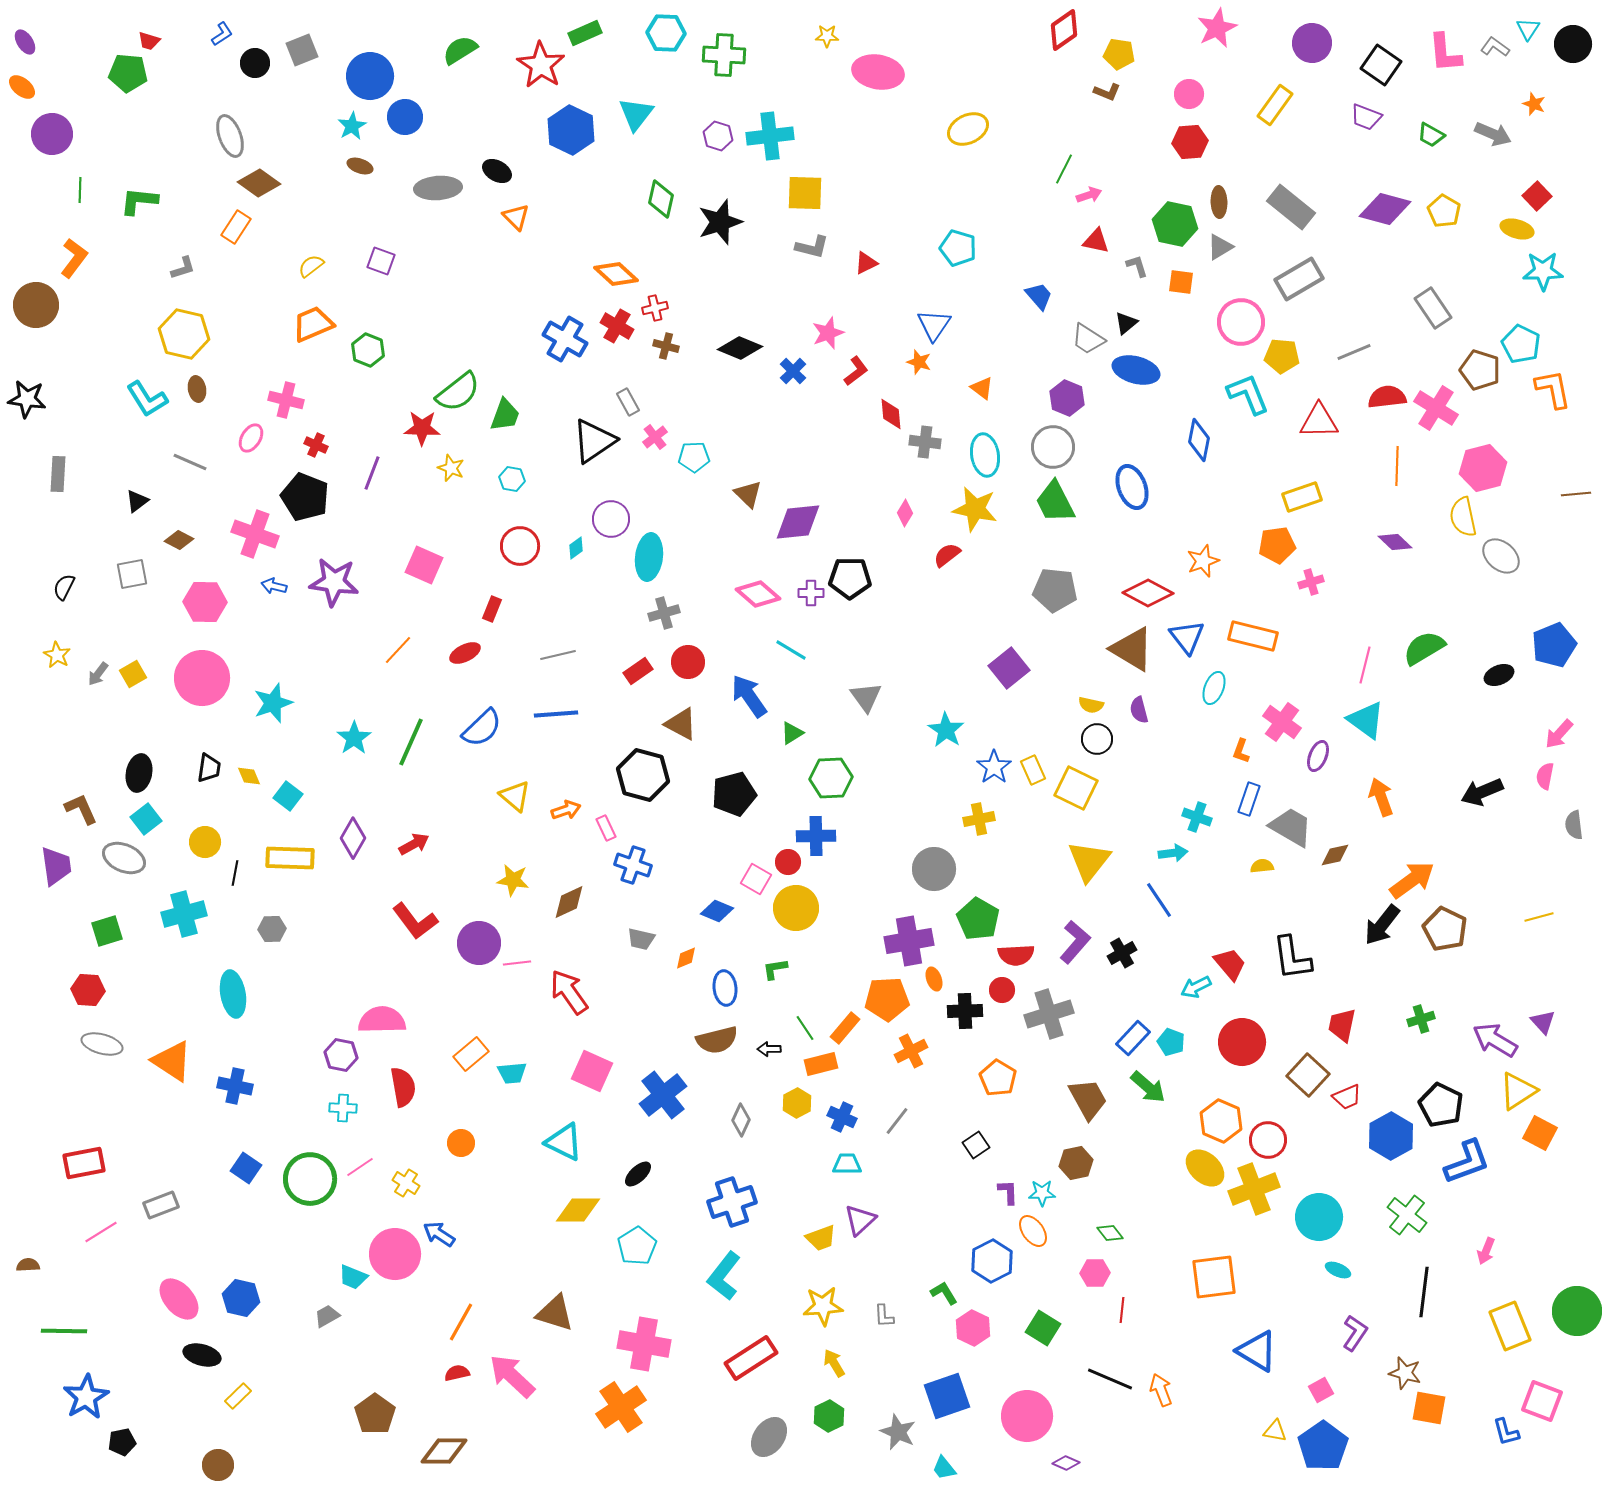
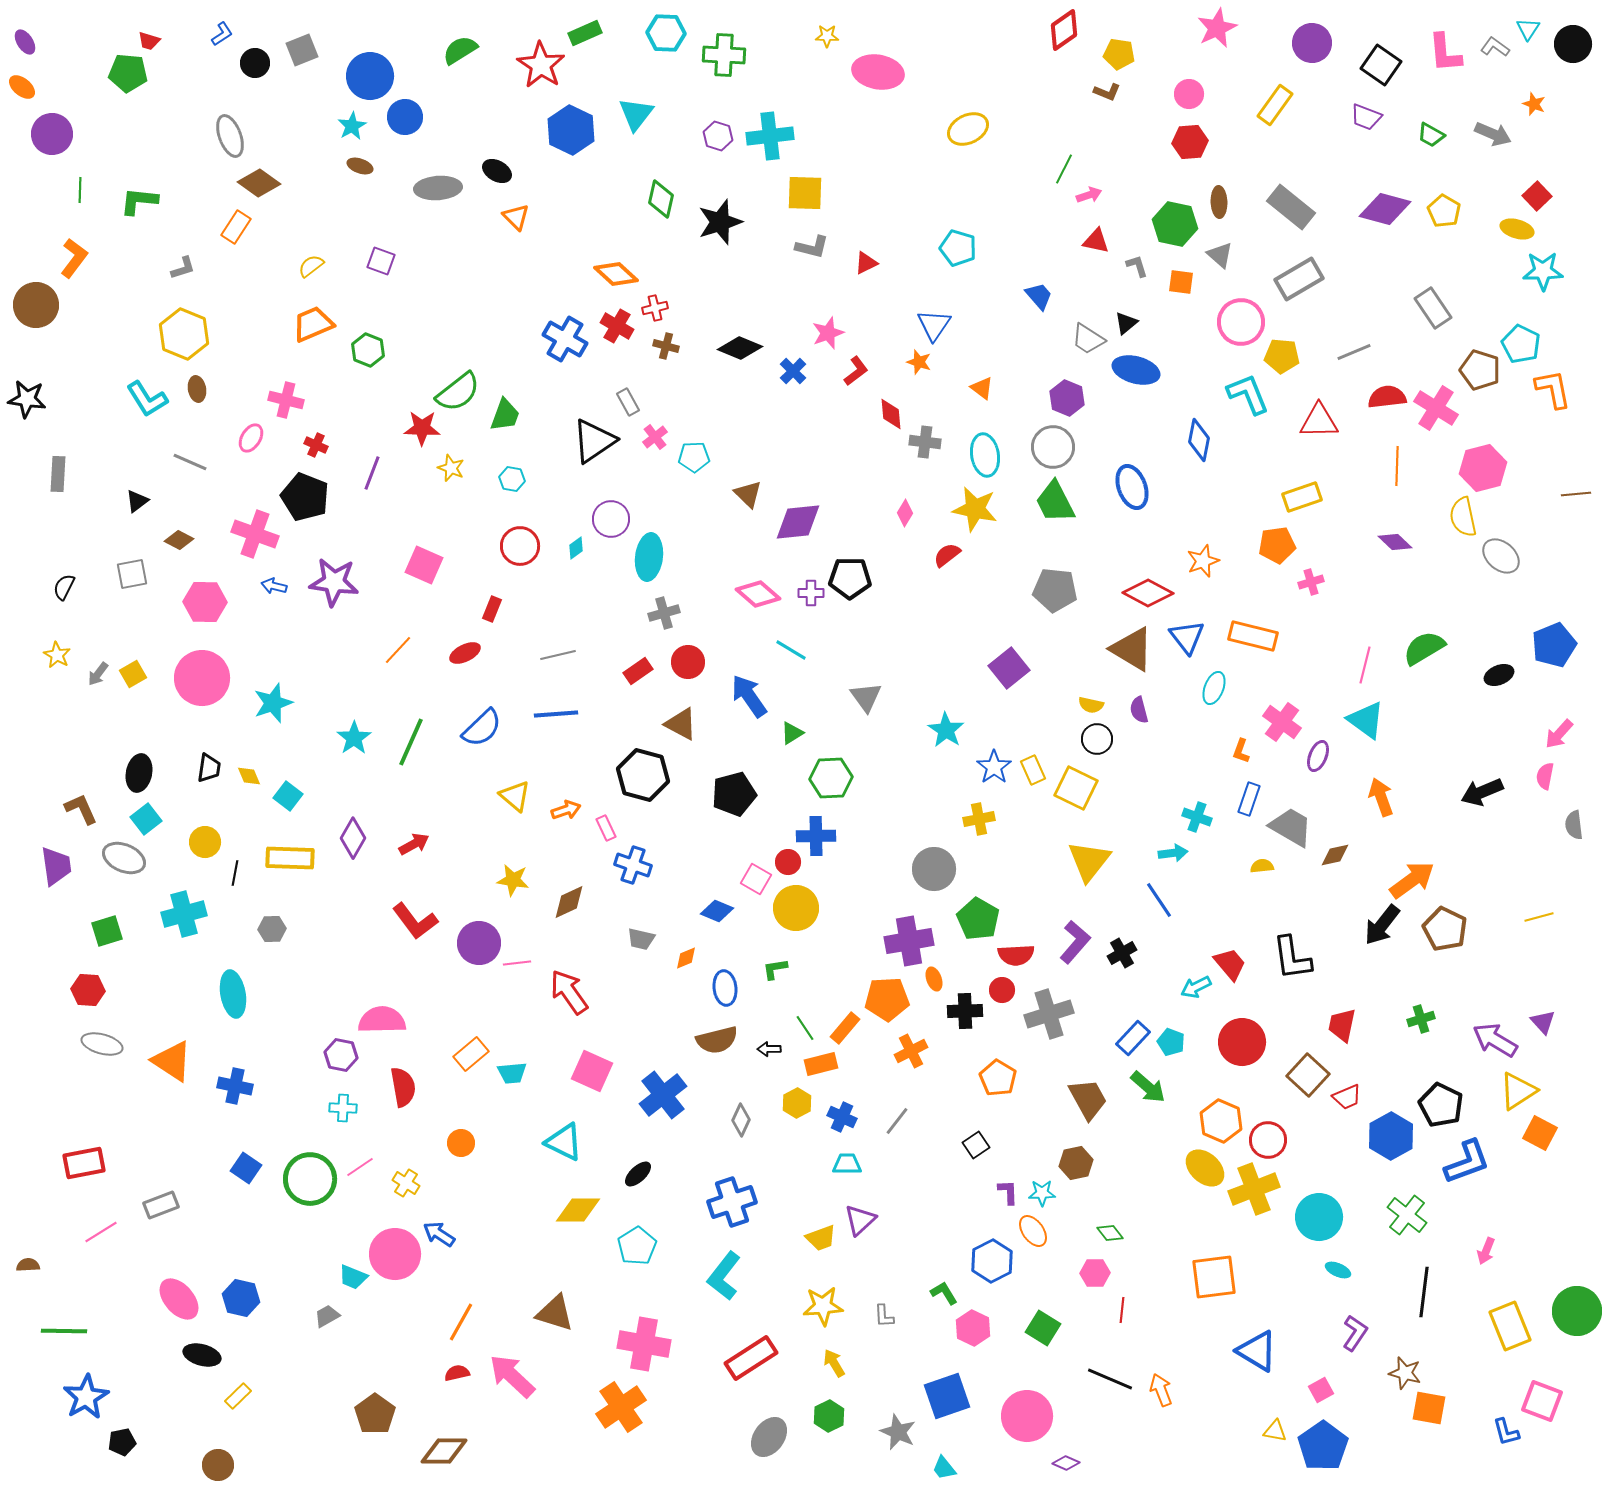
gray triangle at (1220, 247): moved 8 px down; rotated 48 degrees counterclockwise
yellow hexagon at (184, 334): rotated 9 degrees clockwise
